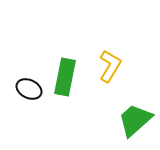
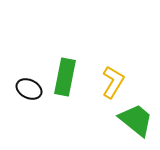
yellow L-shape: moved 3 px right, 16 px down
green trapezoid: moved 1 px right; rotated 81 degrees clockwise
